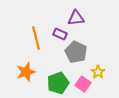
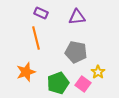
purple triangle: moved 1 px right, 1 px up
purple rectangle: moved 19 px left, 21 px up
gray pentagon: rotated 15 degrees counterclockwise
